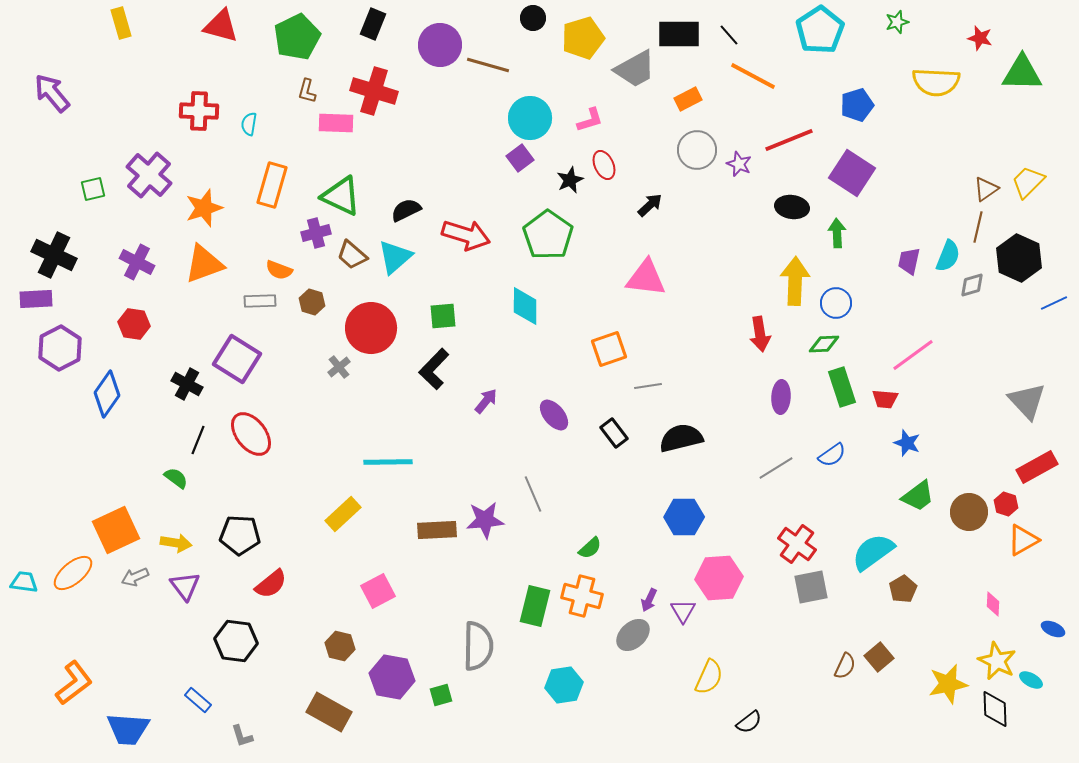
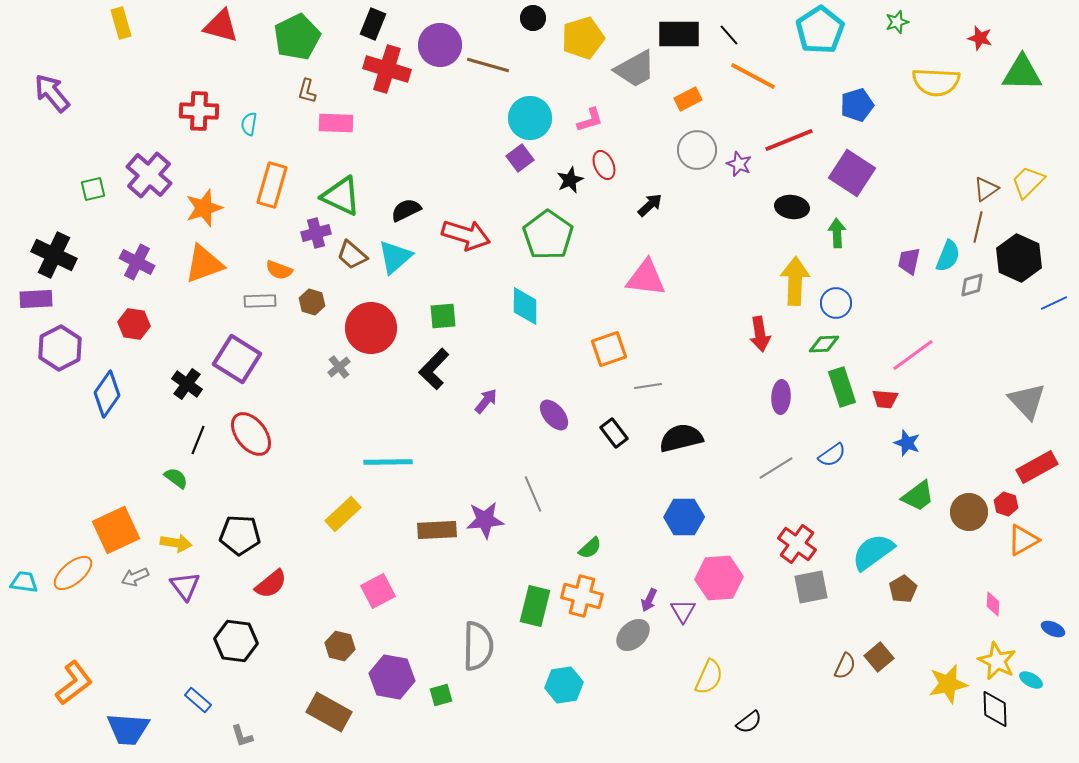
red cross at (374, 91): moved 13 px right, 22 px up
black cross at (187, 384): rotated 8 degrees clockwise
